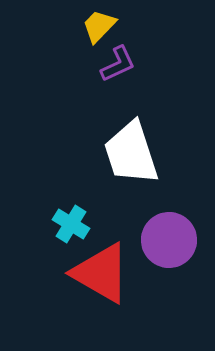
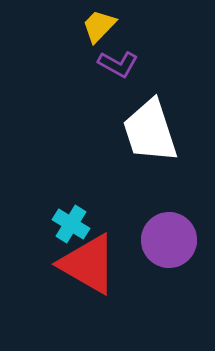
purple L-shape: rotated 54 degrees clockwise
white trapezoid: moved 19 px right, 22 px up
red triangle: moved 13 px left, 9 px up
